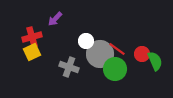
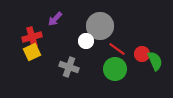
gray circle: moved 28 px up
